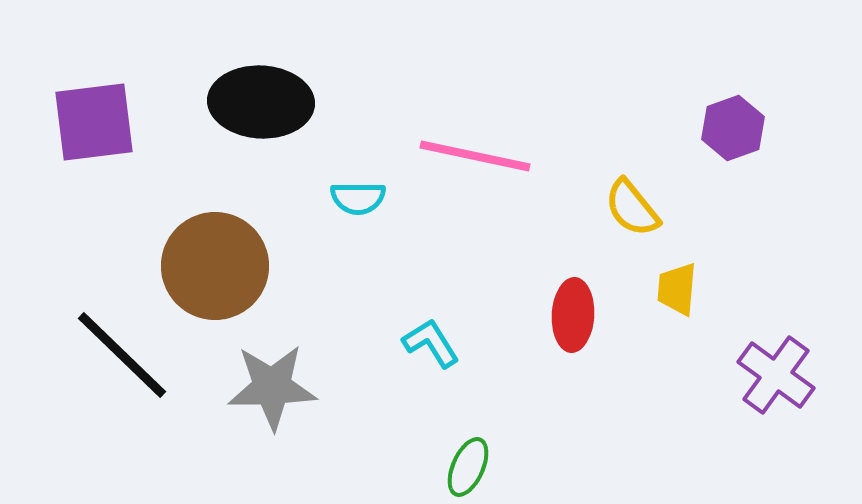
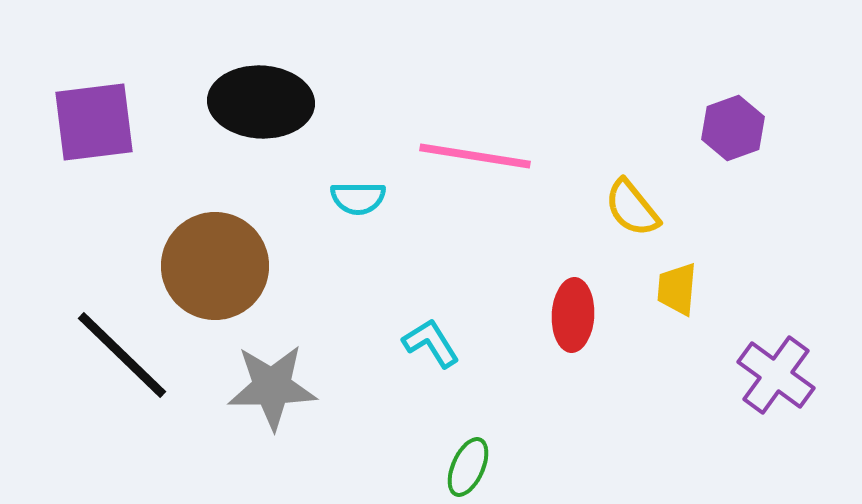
pink line: rotated 3 degrees counterclockwise
